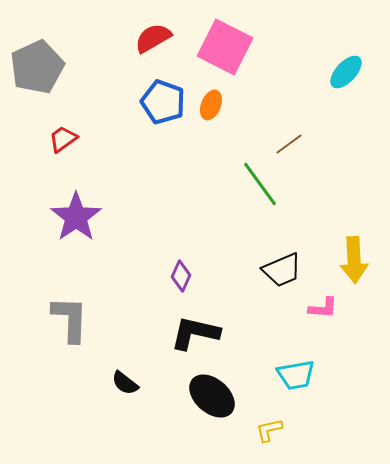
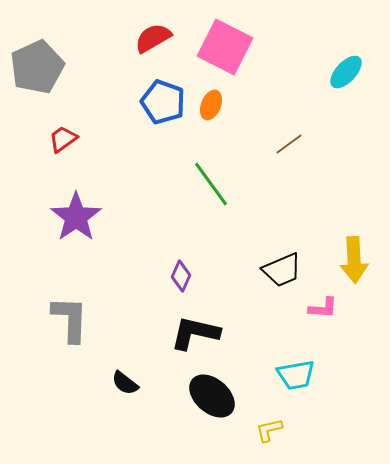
green line: moved 49 px left
